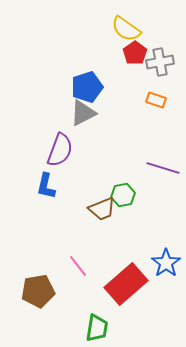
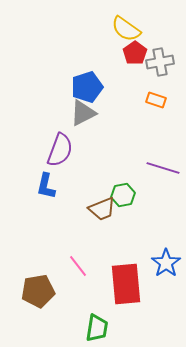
red rectangle: rotated 54 degrees counterclockwise
